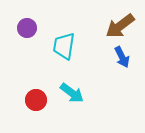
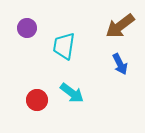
blue arrow: moved 2 px left, 7 px down
red circle: moved 1 px right
